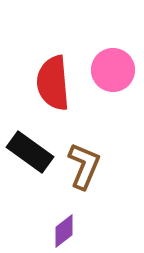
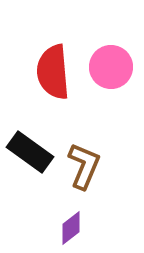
pink circle: moved 2 px left, 3 px up
red semicircle: moved 11 px up
purple diamond: moved 7 px right, 3 px up
